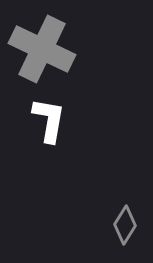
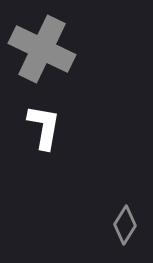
white L-shape: moved 5 px left, 7 px down
